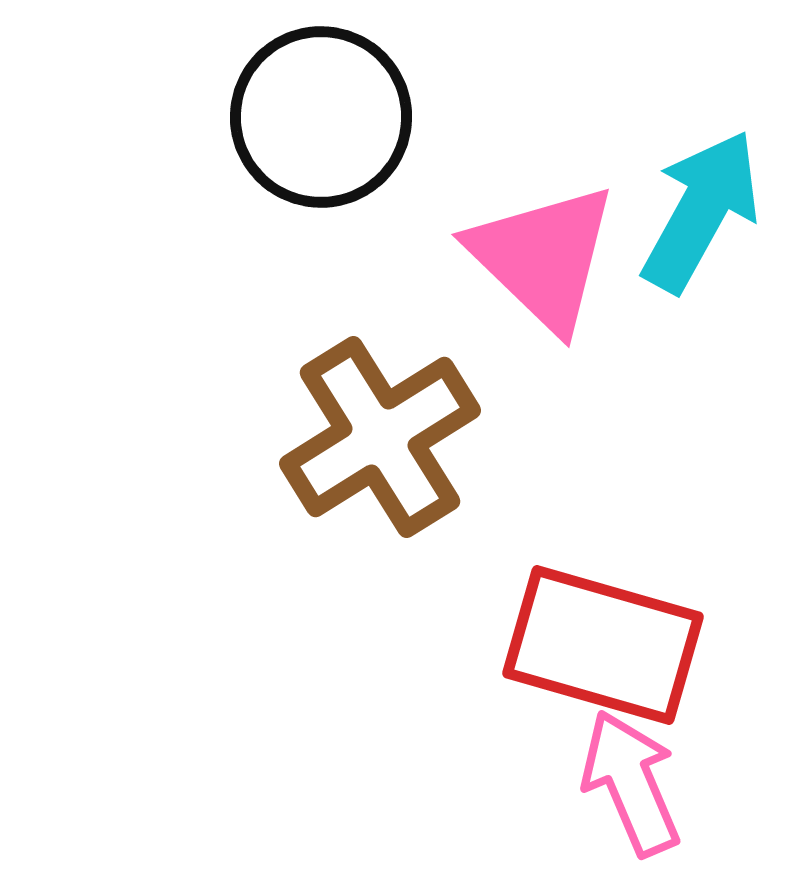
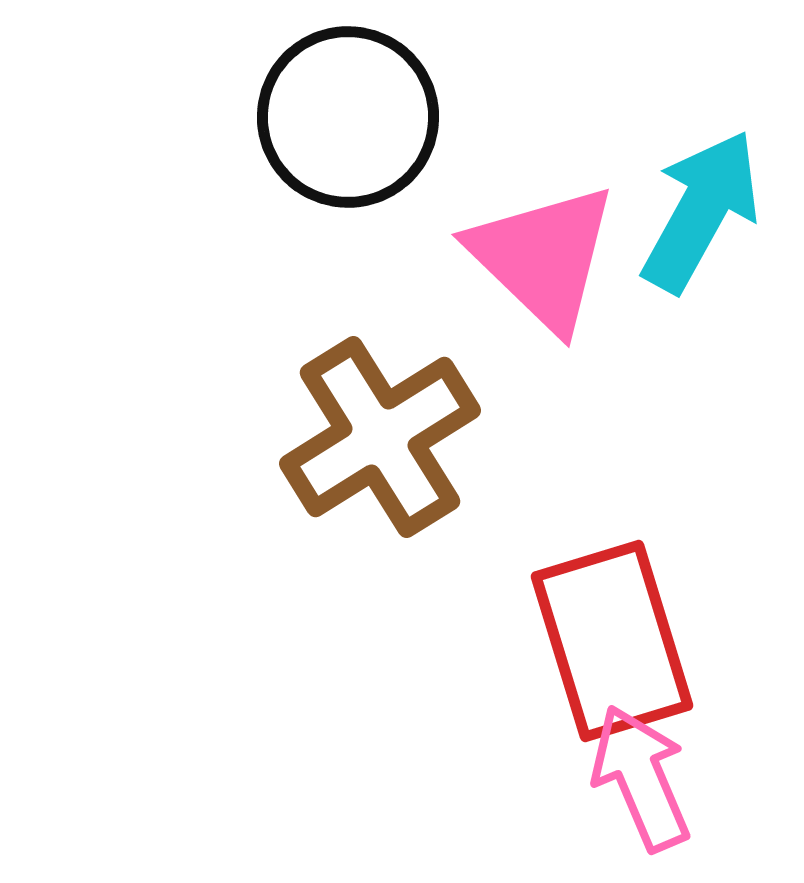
black circle: moved 27 px right
red rectangle: moved 9 px right, 4 px up; rotated 57 degrees clockwise
pink arrow: moved 10 px right, 5 px up
